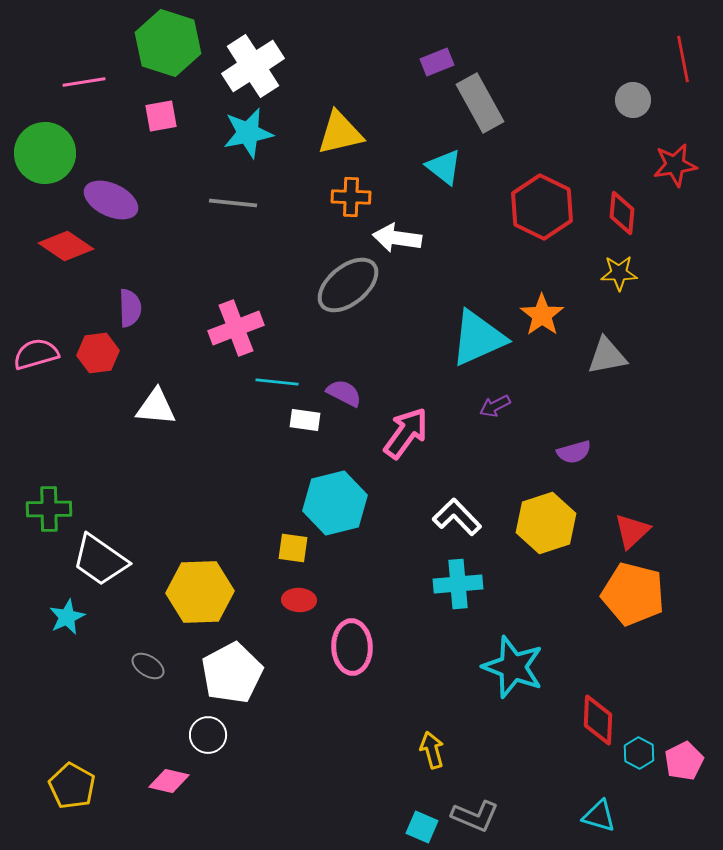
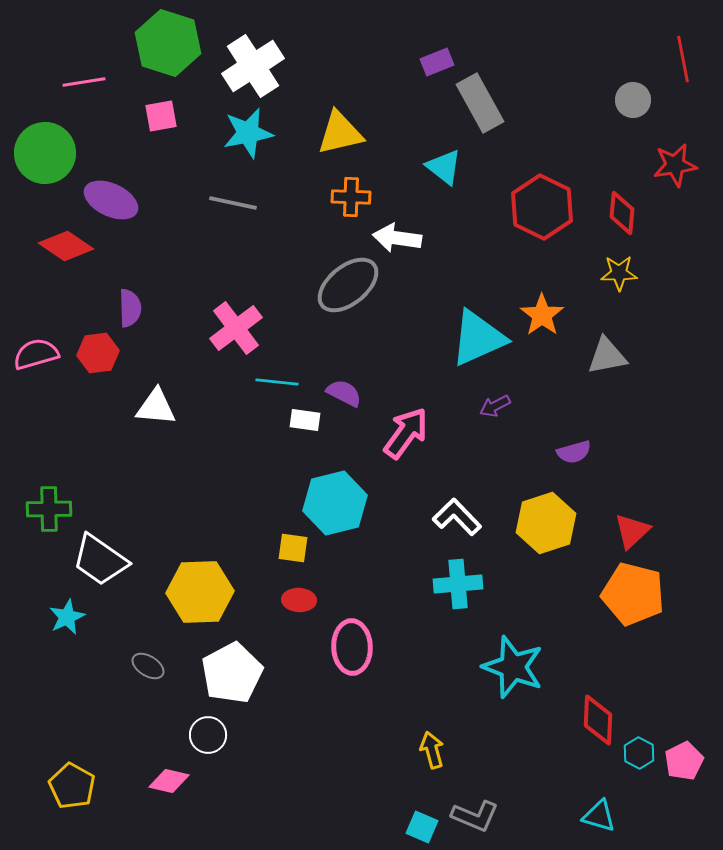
gray line at (233, 203): rotated 6 degrees clockwise
pink cross at (236, 328): rotated 16 degrees counterclockwise
